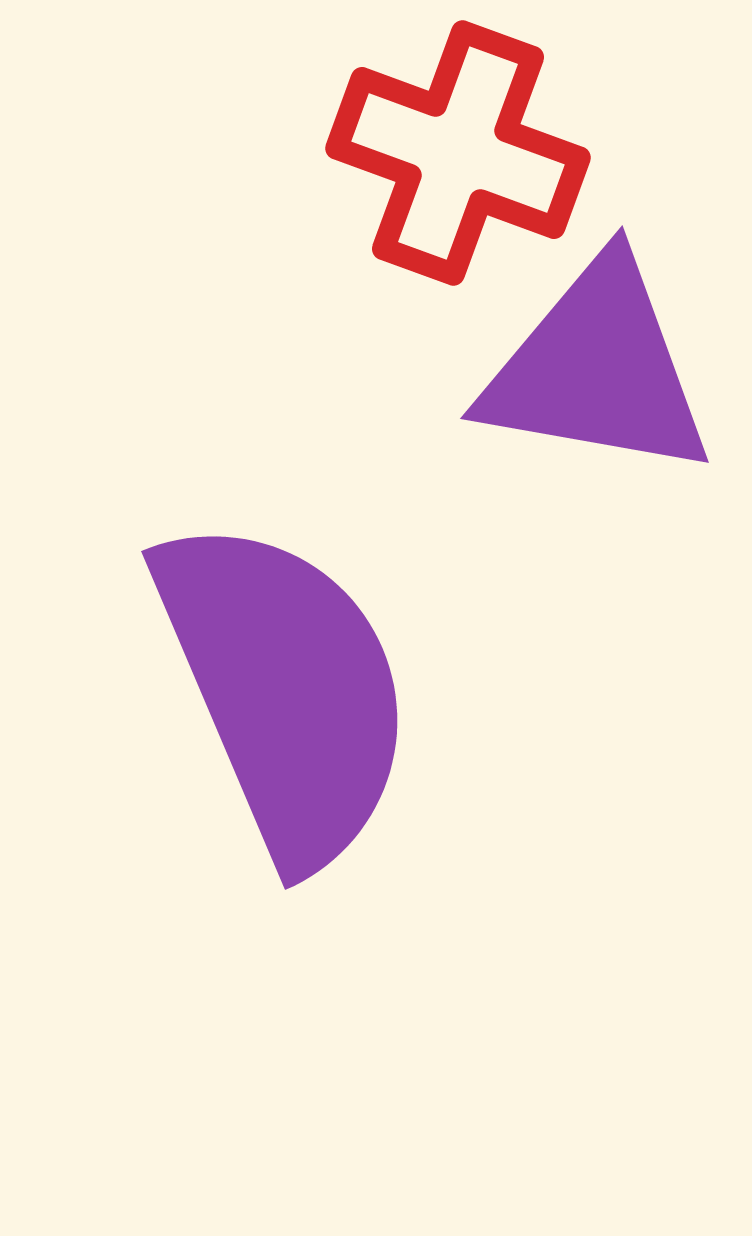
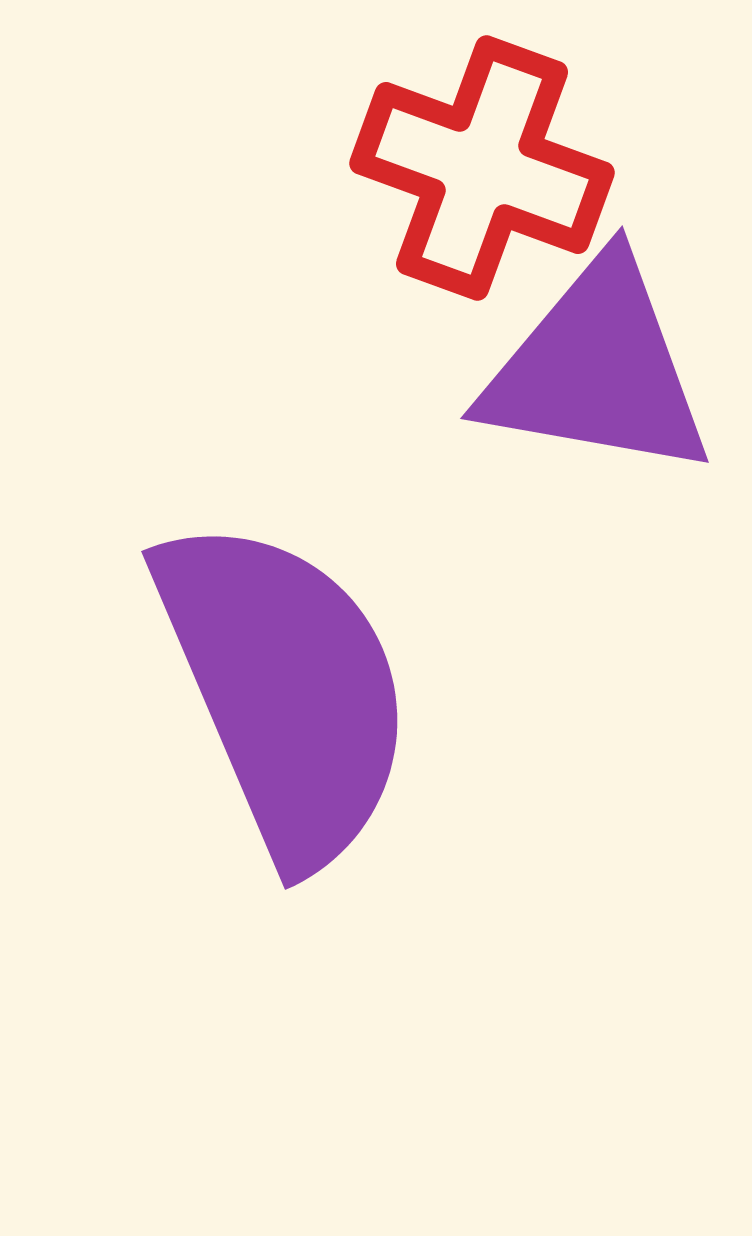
red cross: moved 24 px right, 15 px down
